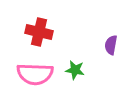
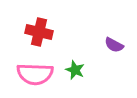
purple semicircle: moved 3 px right; rotated 72 degrees counterclockwise
green star: rotated 12 degrees clockwise
